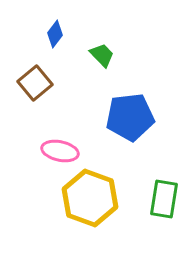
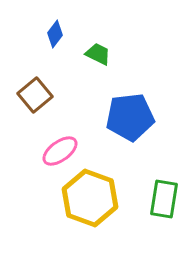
green trapezoid: moved 4 px left, 1 px up; rotated 20 degrees counterclockwise
brown square: moved 12 px down
pink ellipse: rotated 48 degrees counterclockwise
